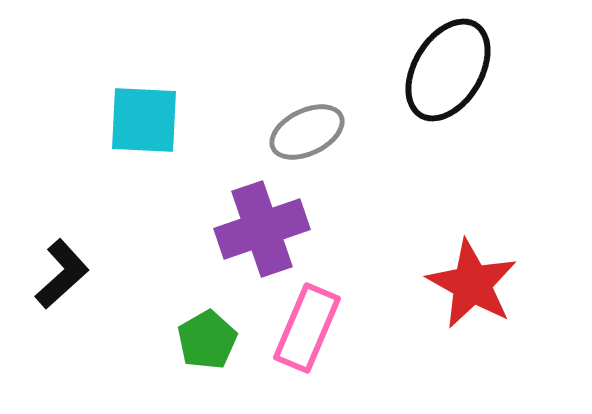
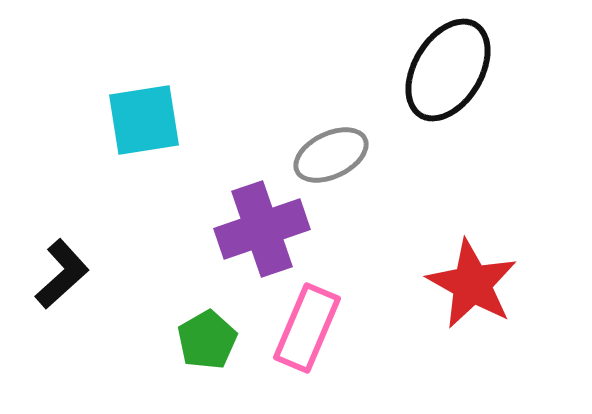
cyan square: rotated 12 degrees counterclockwise
gray ellipse: moved 24 px right, 23 px down
